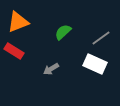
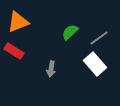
green semicircle: moved 7 px right
gray line: moved 2 px left
white rectangle: rotated 25 degrees clockwise
gray arrow: rotated 49 degrees counterclockwise
